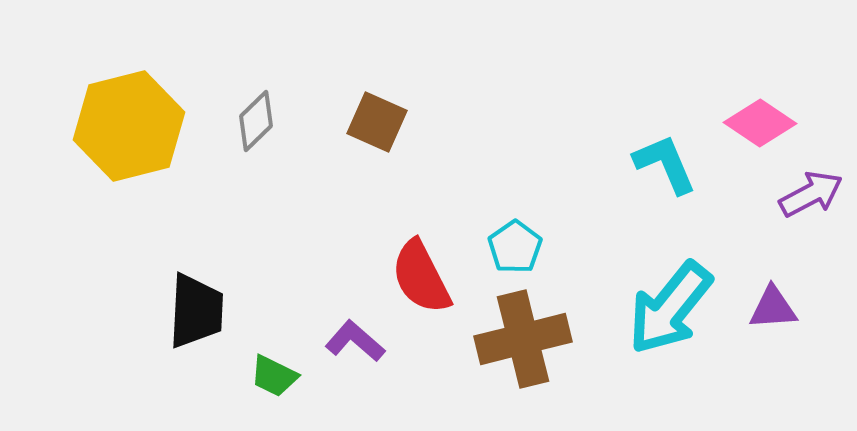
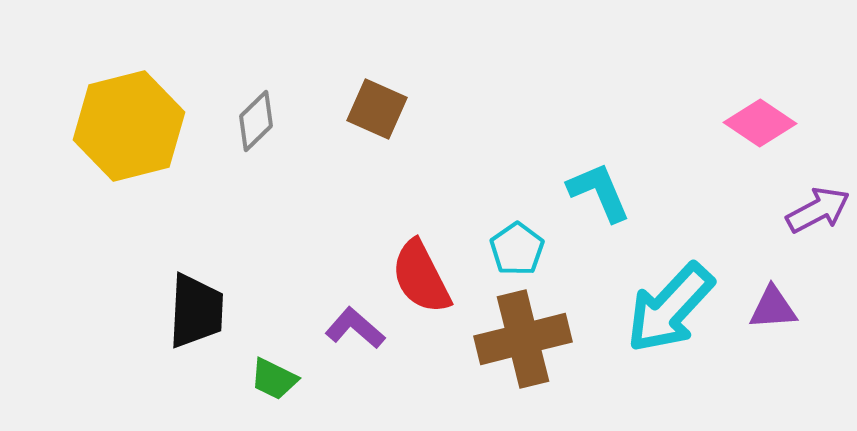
brown square: moved 13 px up
cyan L-shape: moved 66 px left, 28 px down
purple arrow: moved 7 px right, 16 px down
cyan pentagon: moved 2 px right, 2 px down
cyan arrow: rotated 4 degrees clockwise
purple L-shape: moved 13 px up
green trapezoid: moved 3 px down
